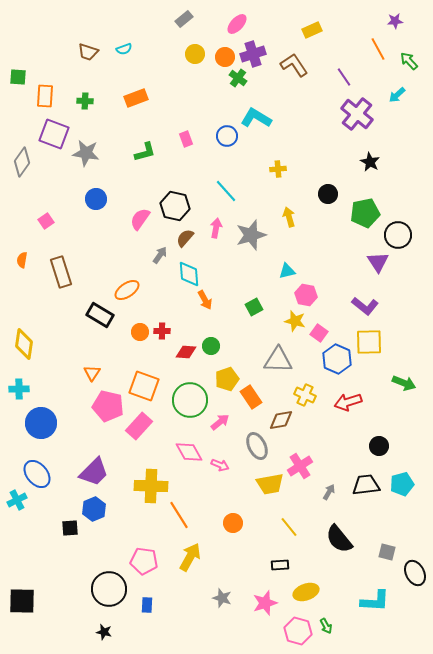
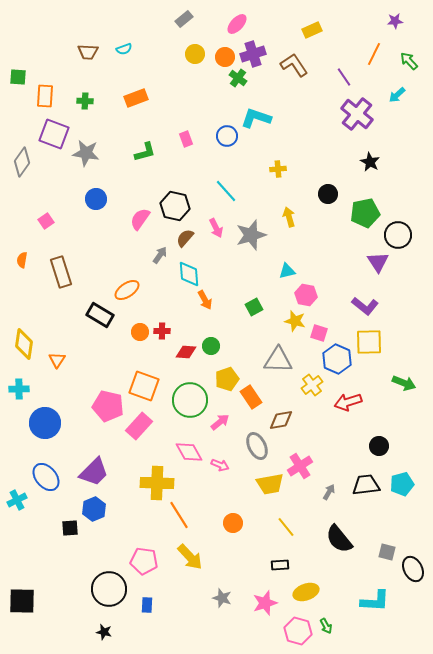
orange line at (378, 49): moved 4 px left, 5 px down; rotated 55 degrees clockwise
brown trapezoid at (88, 52): rotated 15 degrees counterclockwise
cyan L-shape at (256, 118): rotated 12 degrees counterclockwise
pink arrow at (216, 228): rotated 144 degrees clockwise
pink square at (319, 333): rotated 18 degrees counterclockwise
orange triangle at (92, 373): moved 35 px left, 13 px up
yellow cross at (305, 395): moved 7 px right, 10 px up; rotated 30 degrees clockwise
blue circle at (41, 423): moved 4 px right
blue ellipse at (37, 474): moved 9 px right, 3 px down
yellow cross at (151, 486): moved 6 px right, 3 px up
yellow line at (289, 527): moved 3 px left
yellow arrow at (190, 557): rotated 108 degrees clockwise
black ellipse at (415, 573): moved 2 px left, 4 px up
